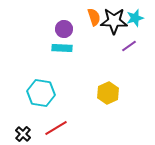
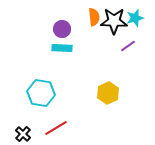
orange semicircle: rotated 12 degrees clockwise
purple circle: moved 2 px left
purple line: moved 1 px left
